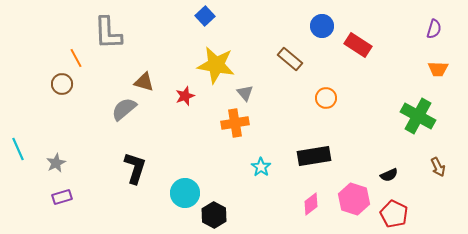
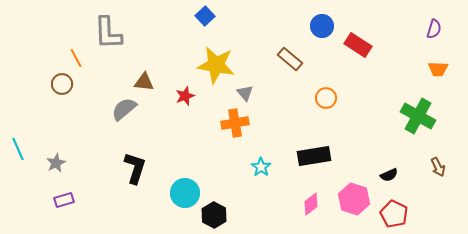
brown triangle: rotated 10 degrees counterclockwise
purple rectangle: moved 2 px right, 3 px down
